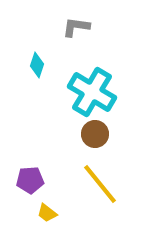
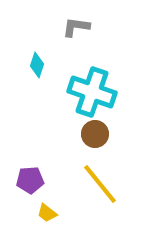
cyan cross: rotated 12 degrees counterclockwise
